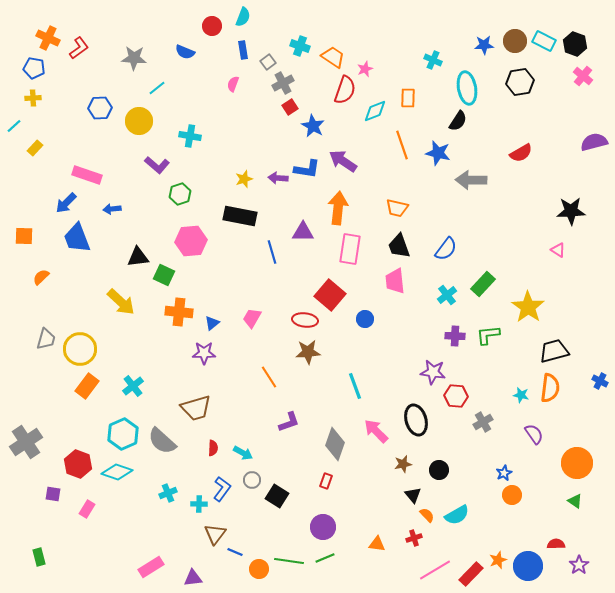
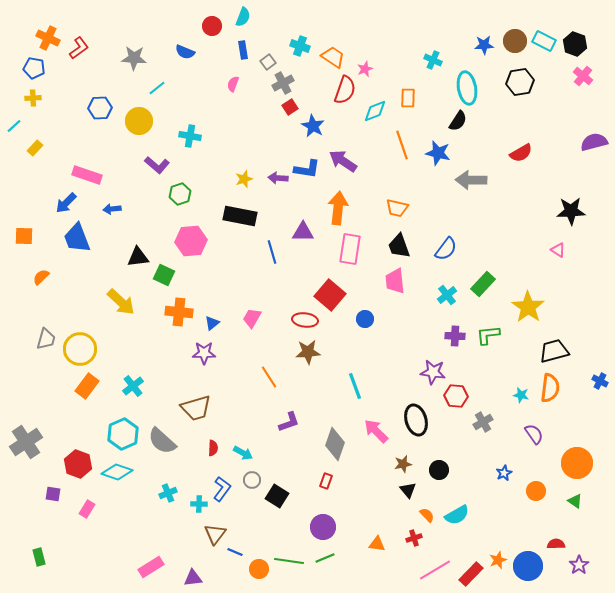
black triangle at (413, 495): moved 5 px left, 5 px up
orange circle at (512, 495): moved 24 px right, 4 px up
